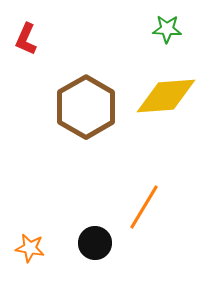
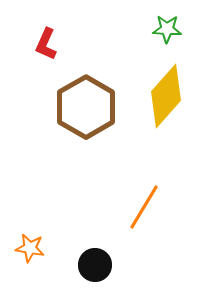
red L-shape: moved 20 px right, 5 px down
yellow diamond: rotated 44 degrees counterclockwise
black circle: moved 22 px down
